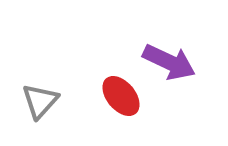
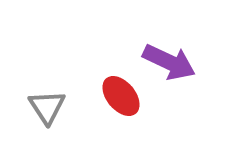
gray triangle: moved 7 px right, 6 px down; rotated 15 degrees counterclockwise
